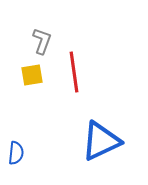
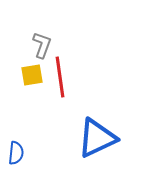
gray L-shape: moved 4 px down
red line: moved 14 px left, 5 px down
blue triangle: moved 4 px left, 3 px up
